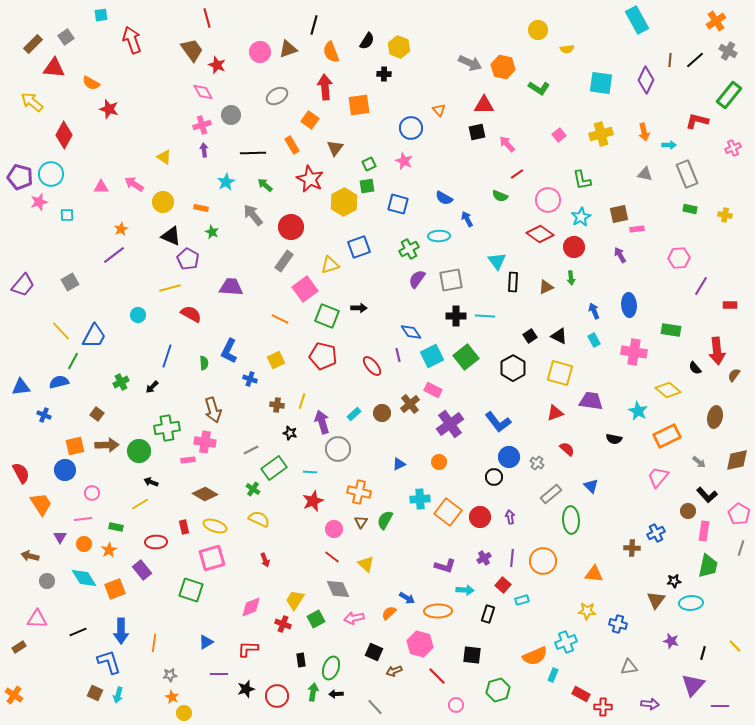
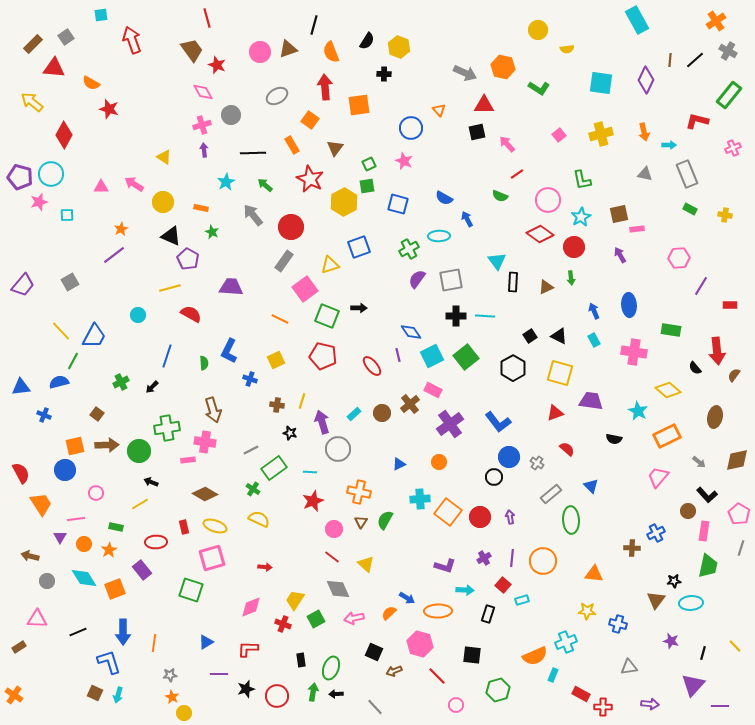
gray arrow at (470, 63): moved 5 px left, 10 px down
green rectangle at (690, 209): rotated 16 degrees clockwise
pink circle at (92, 493): moved 4 px right
pink line at (83, 519): moved 7 px left
red arrow at (265, 560): moved 7 px down; rotated 64 degrees counterclockwise
blue arrow at (121, 631): moved 2 px right, 1 px down
